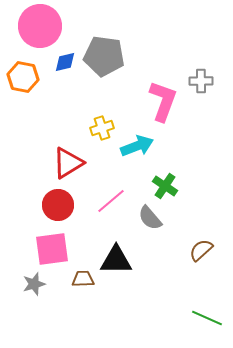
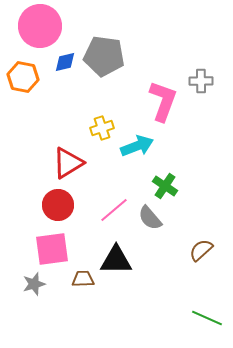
pink line: moved 3 px right, 9 px down
